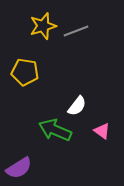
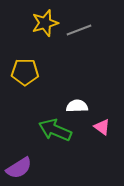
yellow star: moved 2 px right, 3 px up
gray line: moved 3 px right, 1 px up
yellow pentagon: rotated 8 degrees counterclockwise
white semicircle: rotated 130 degrees counterclockwise
pink triangle: moved 4 px up
